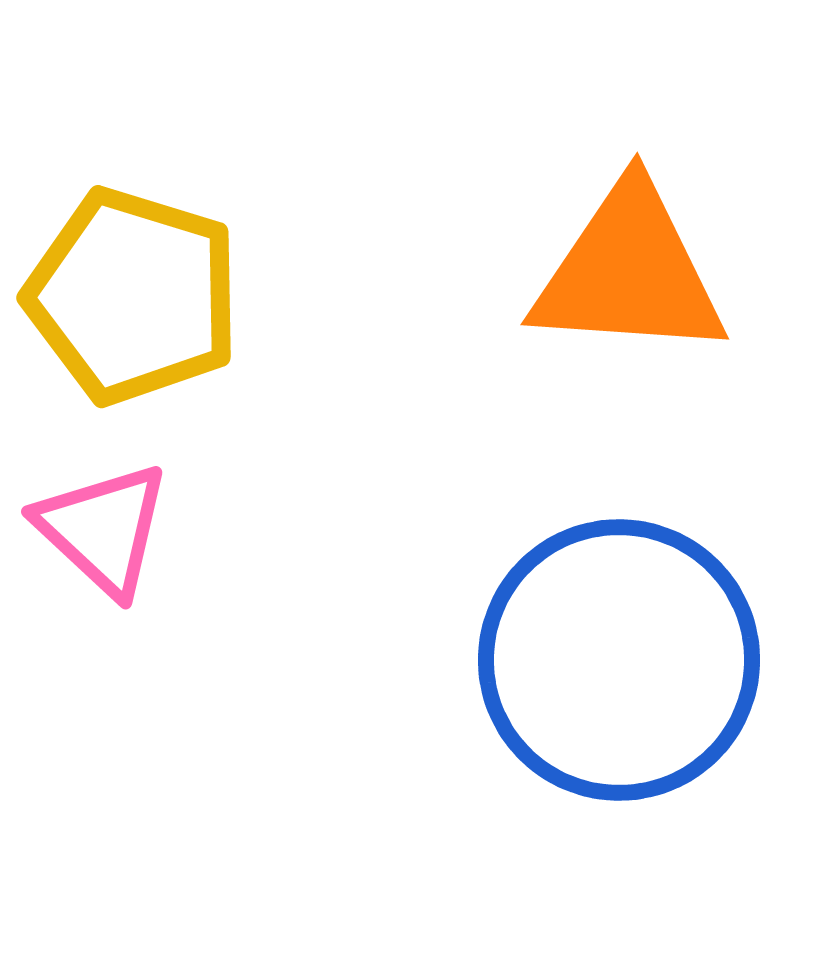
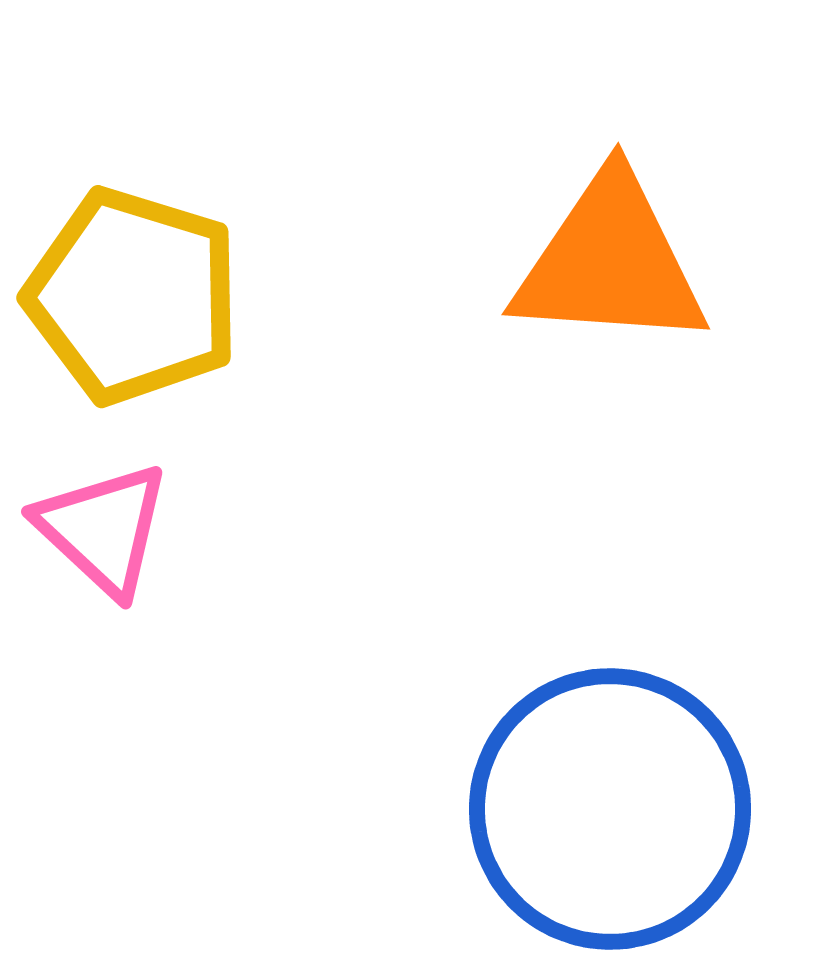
orange triangle: moved 19 px left, 10 px up
blue circle: moved 9 px left, 149 px down
